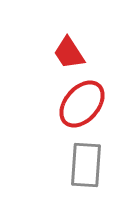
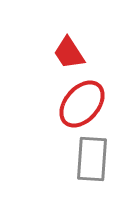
gray rectangle: moved 6 px right, 6 px up
